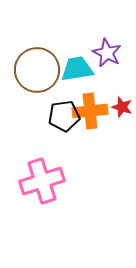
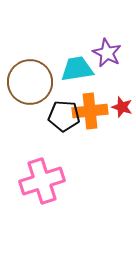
brown circle: moved 7 px left, 12 px down
black pentagon: rotated 12 degrees clockwise
